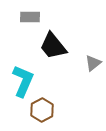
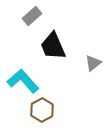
gray rectangle: moved 2 px right, 1 px up; rotated 42 degrees counterclockwise
black trapezoid: rotated 16 degrees clockwise
cyan L-shape: rotated 64 degrees counterclockwise
